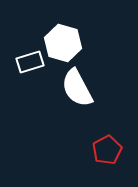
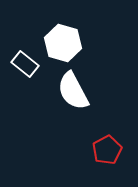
white rectangle: moved 5 px left, 2 px down; rotated 56 degrees clockwise
white semicircle: moved 4 px left, 3 px down
